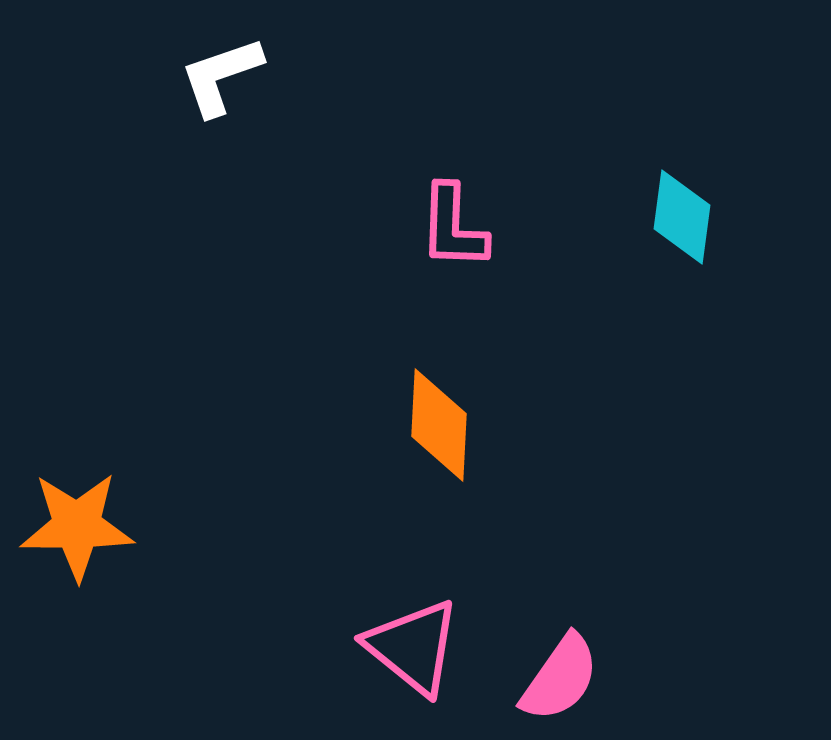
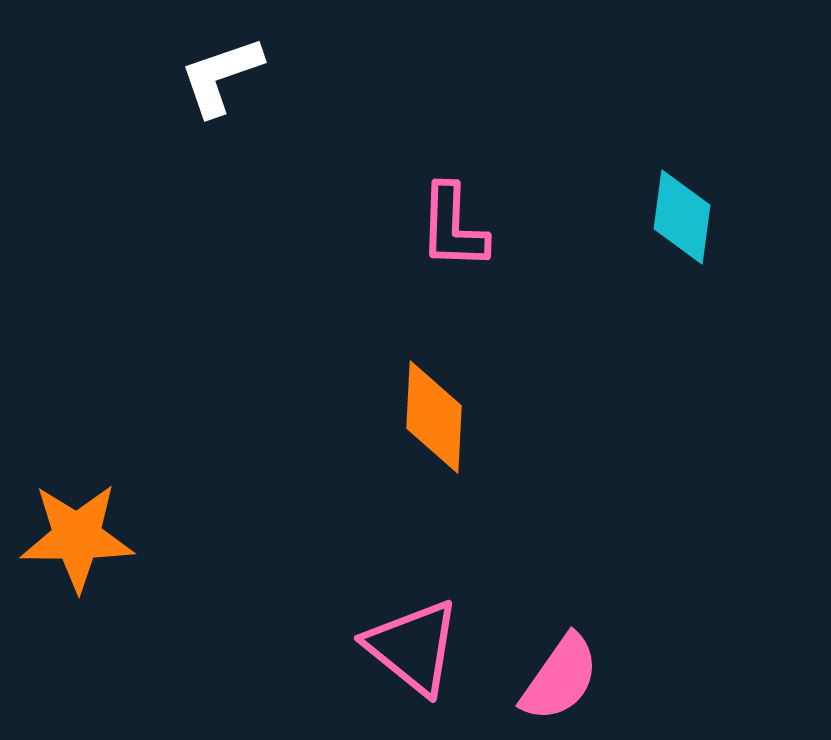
orange diamond: moved 5 px left, 8 px up
orange star: moved 11 px down
